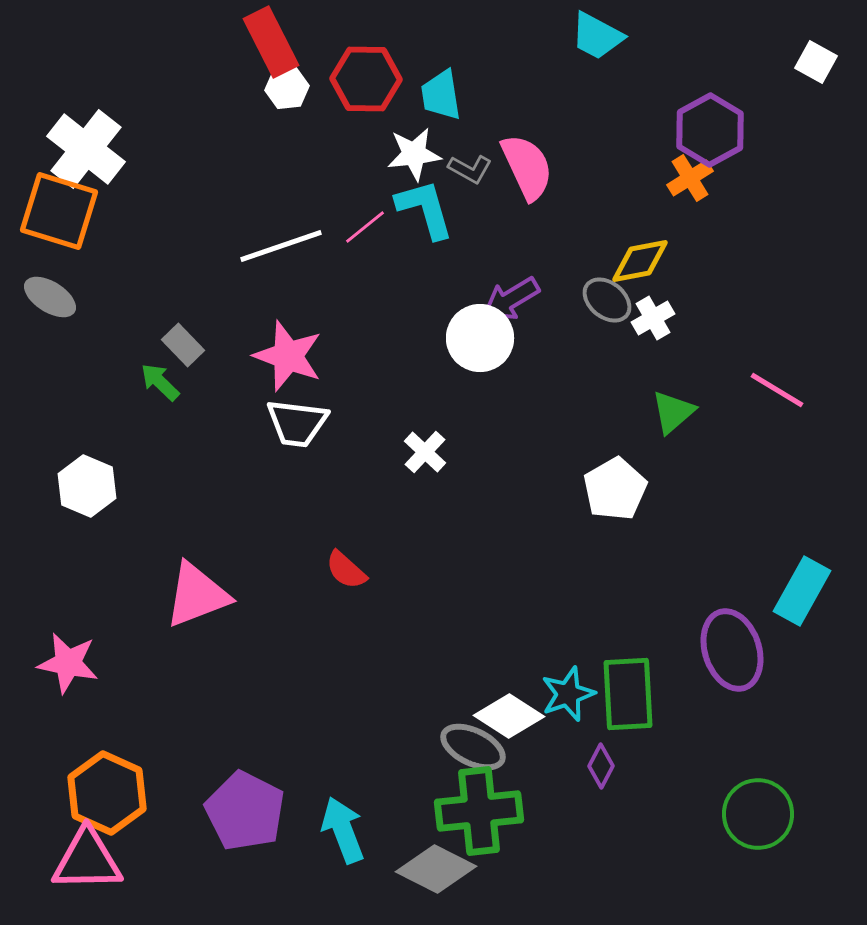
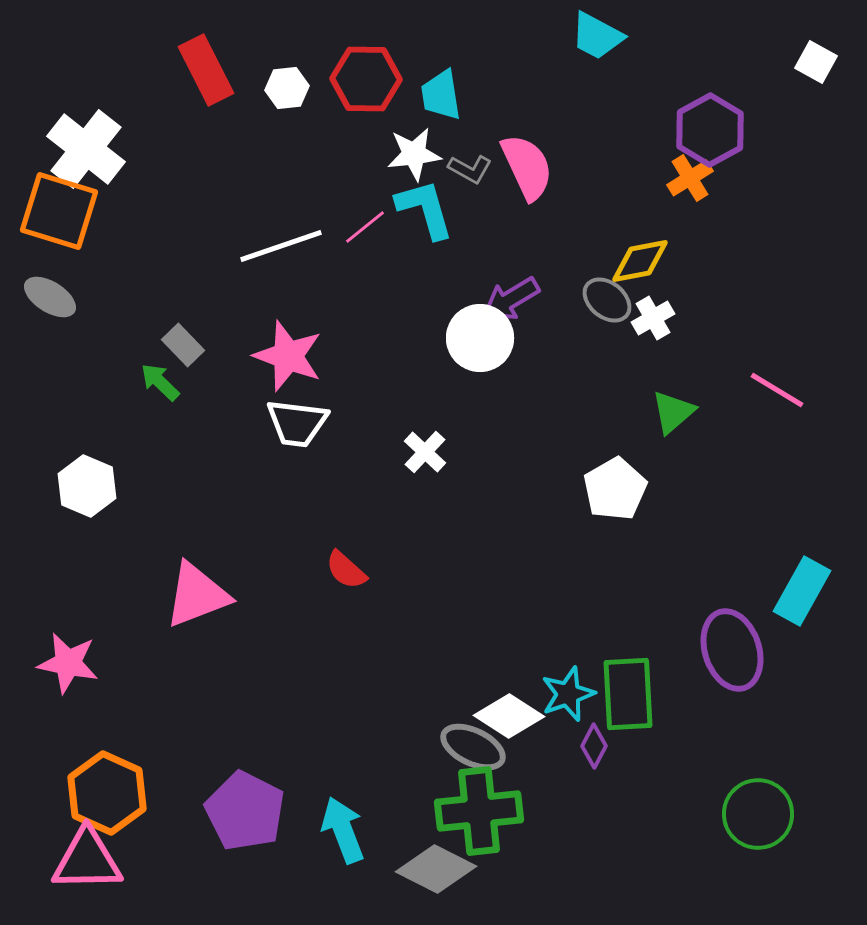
red rectangle at (271, 42): moved 65 px left, 28 px down
purple diamond at (601, 766): moved 7 px left, 20 px up
